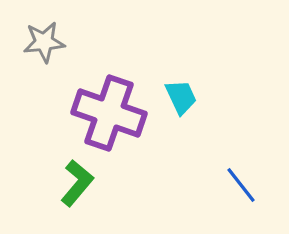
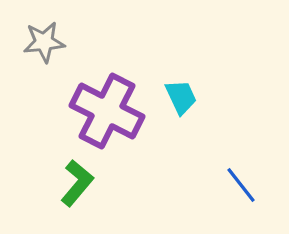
purple cross: moved 2 px left, 2 px up; rotated 8 degrees clockwise
